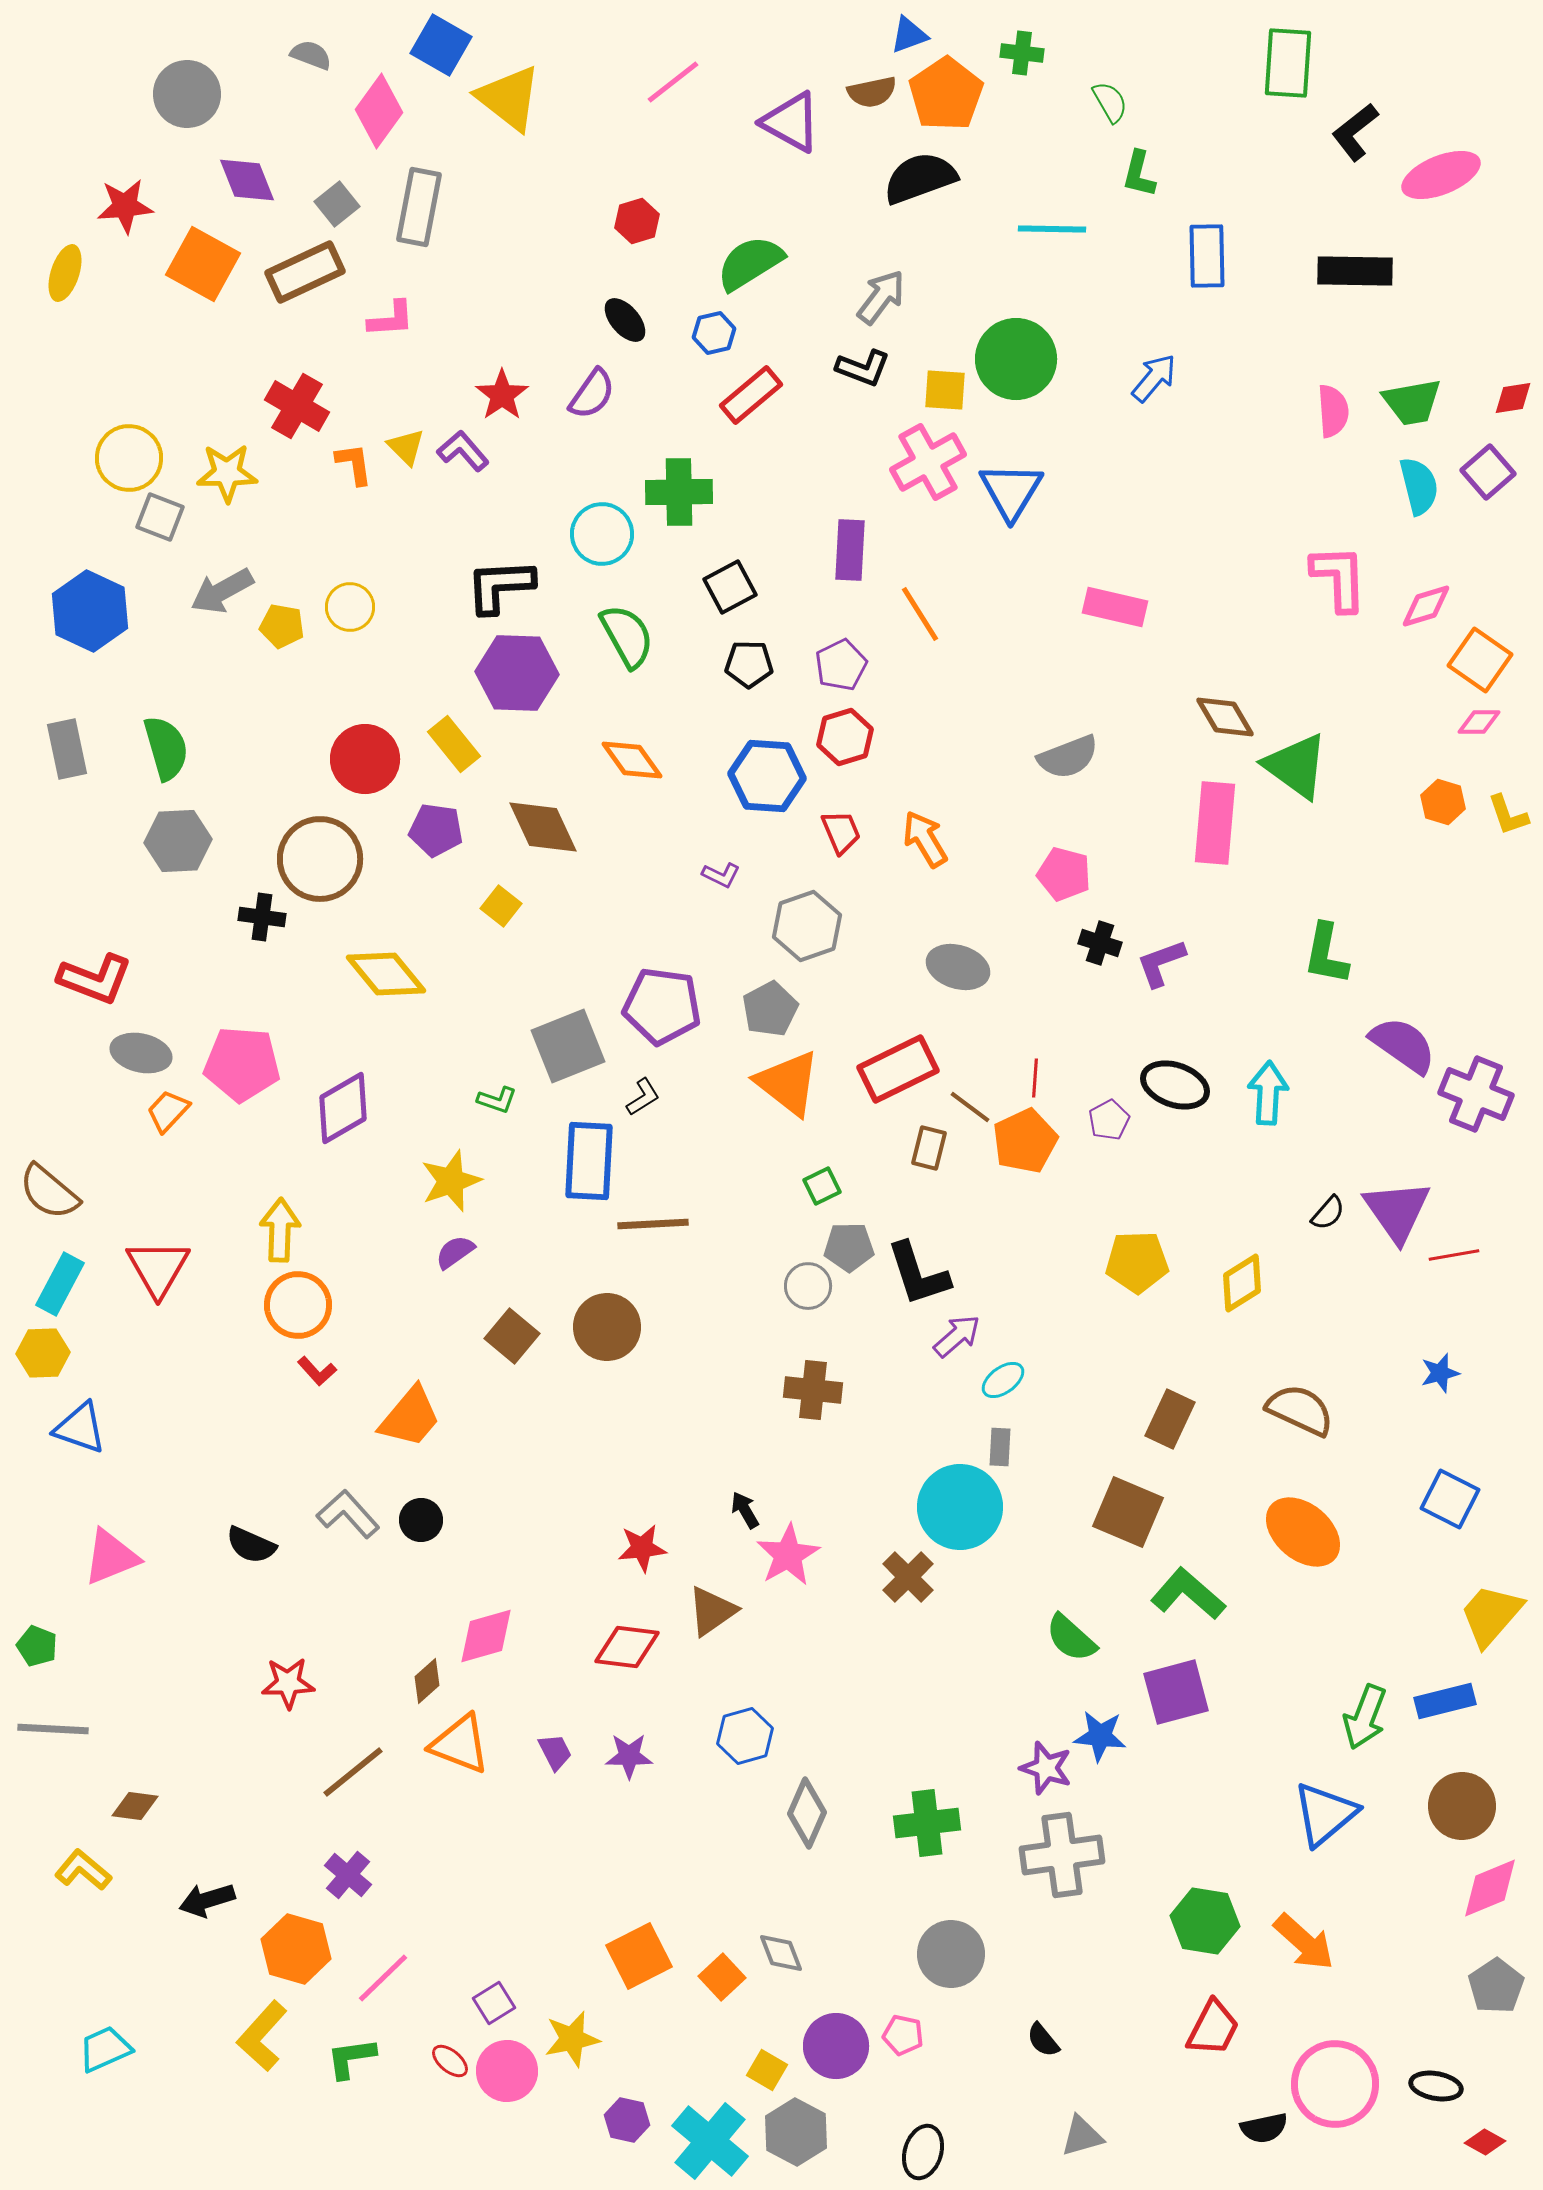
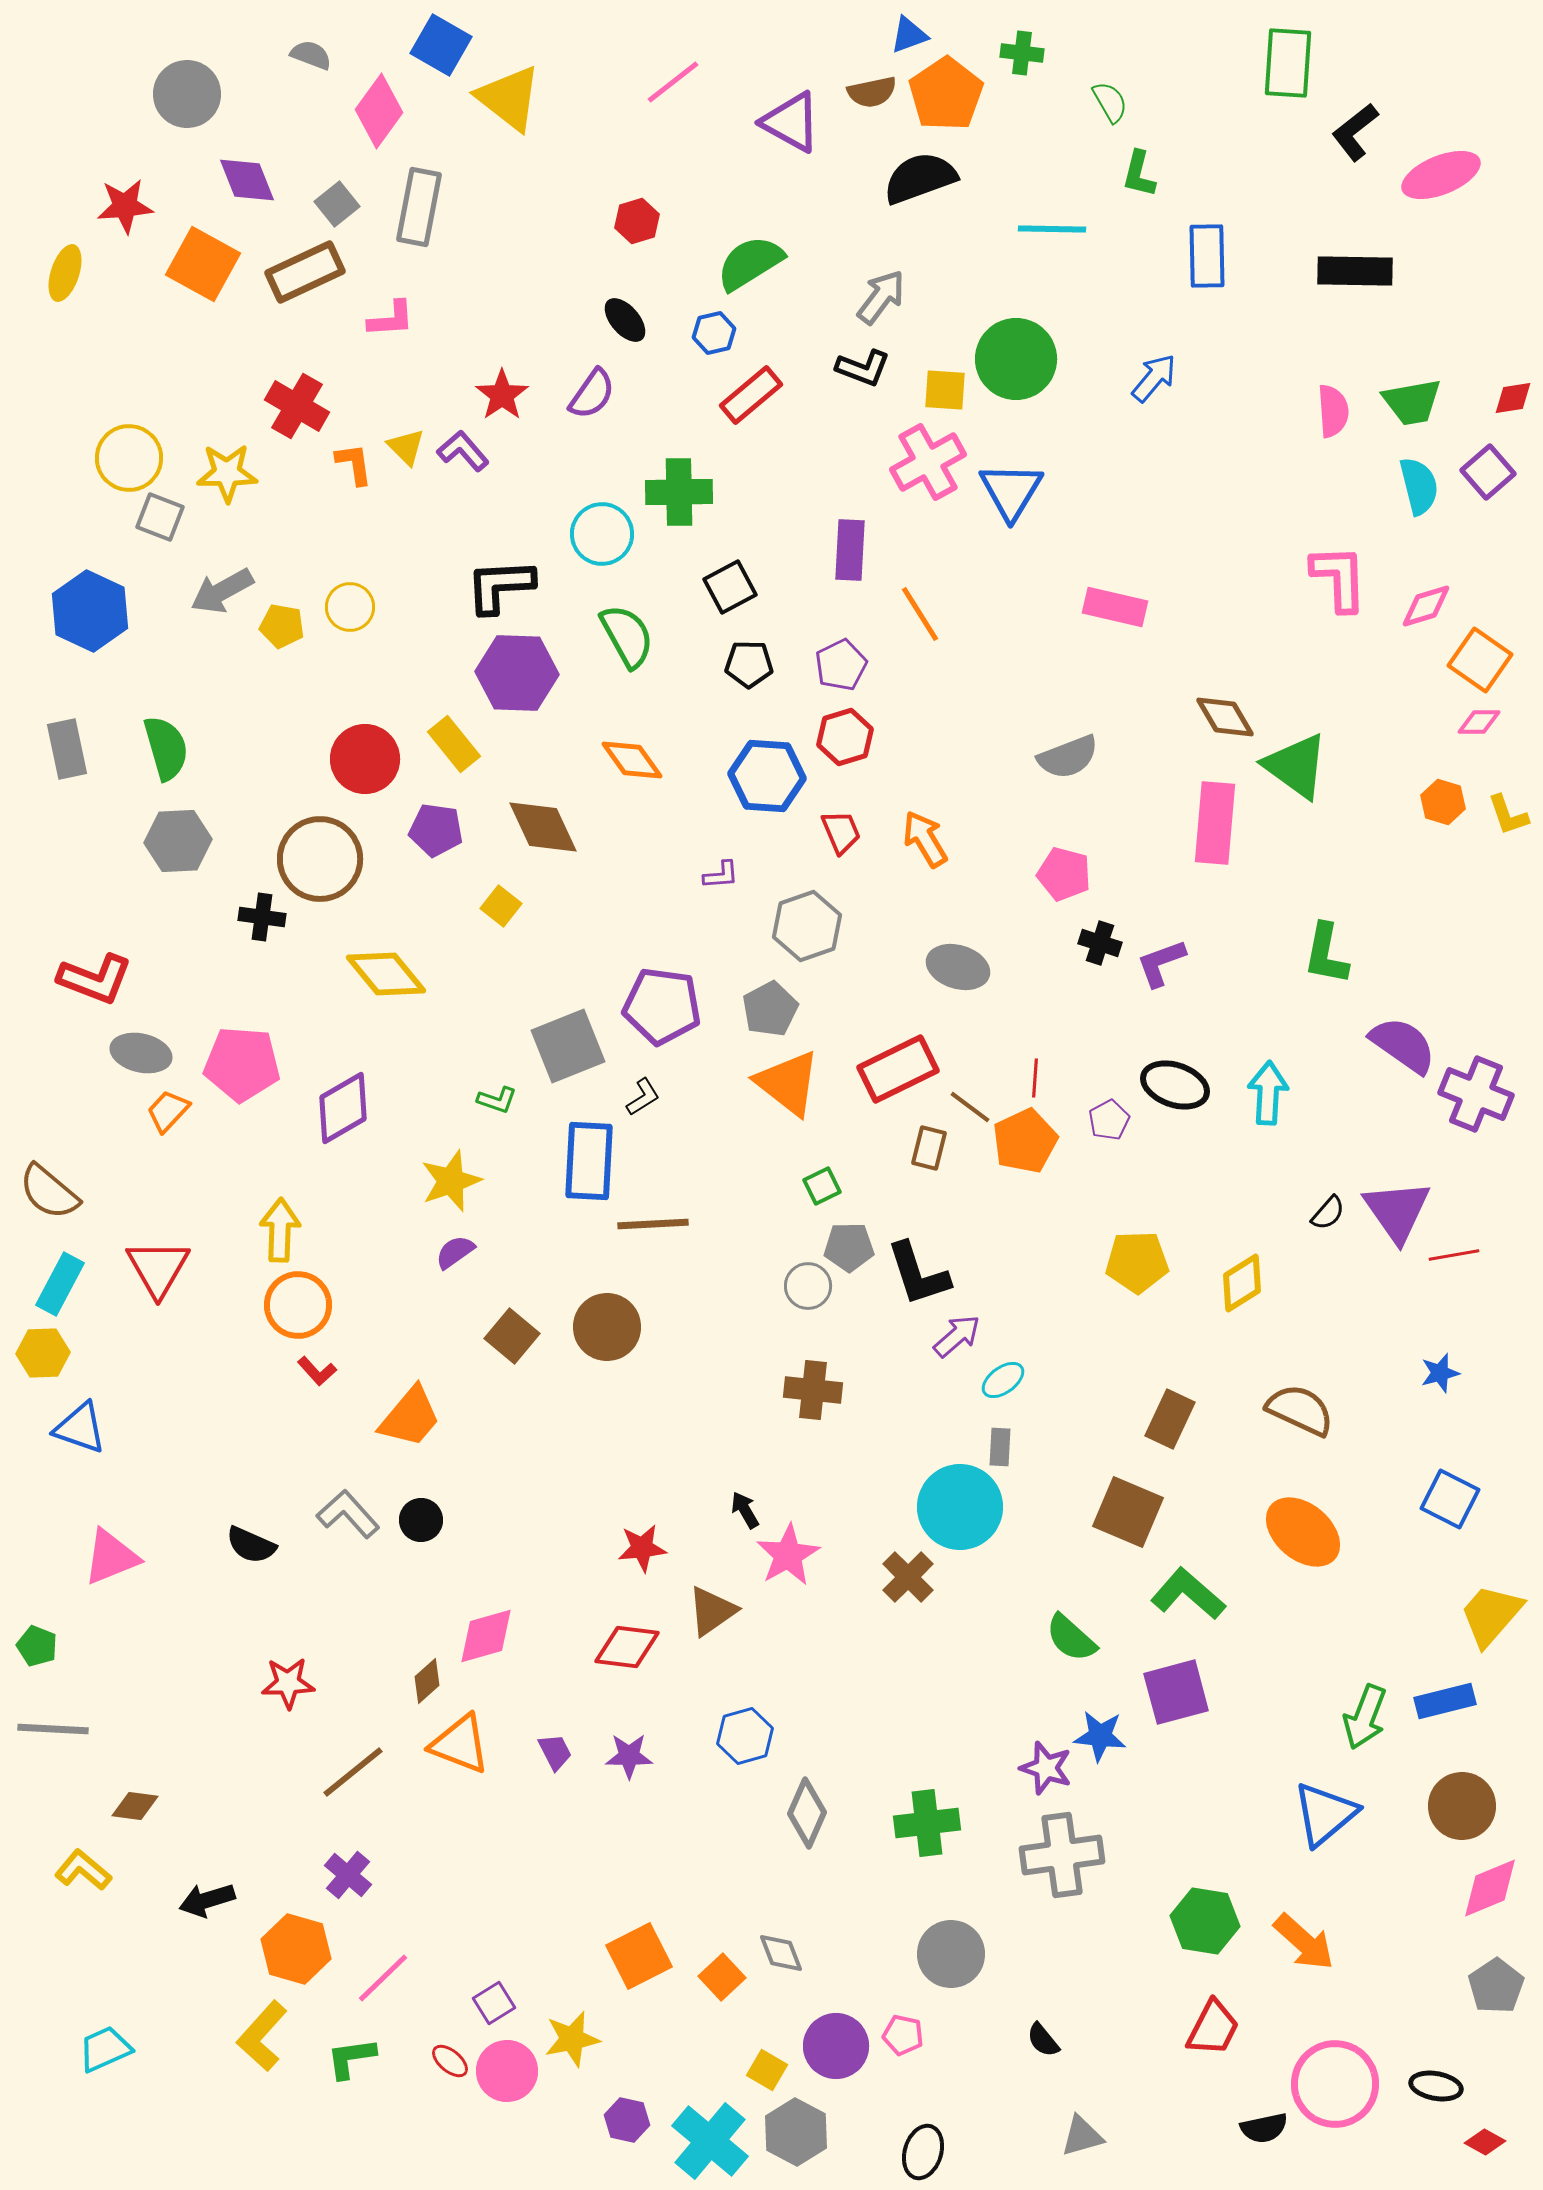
purple L-shape at (721, 875): rotated 30 degrees counterclockwise
